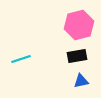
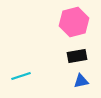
pink hexagon: moved 5 px left, 3 px up
cyan line: moved 17 px down
